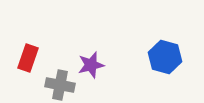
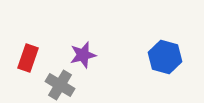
purple star: moved 8 px left, 10 px up
gray cross: rotated 20 degrees clockwise
